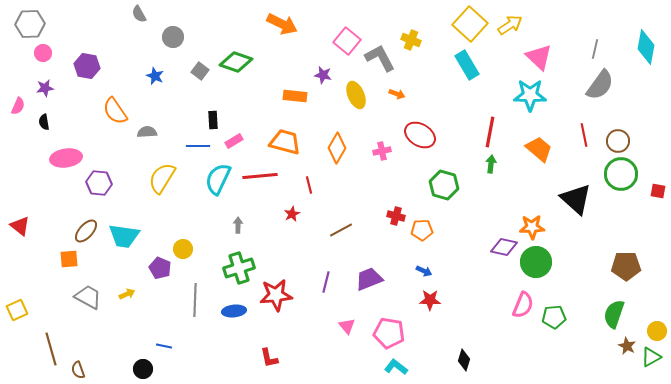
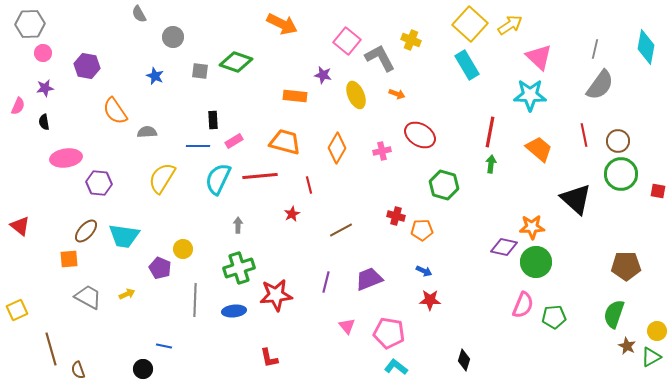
gray square at (200, 71): rotated 30 degrees counterclockwise
